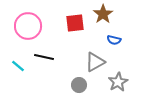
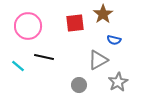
gray triangle: moved 3 px right, 2 px up
